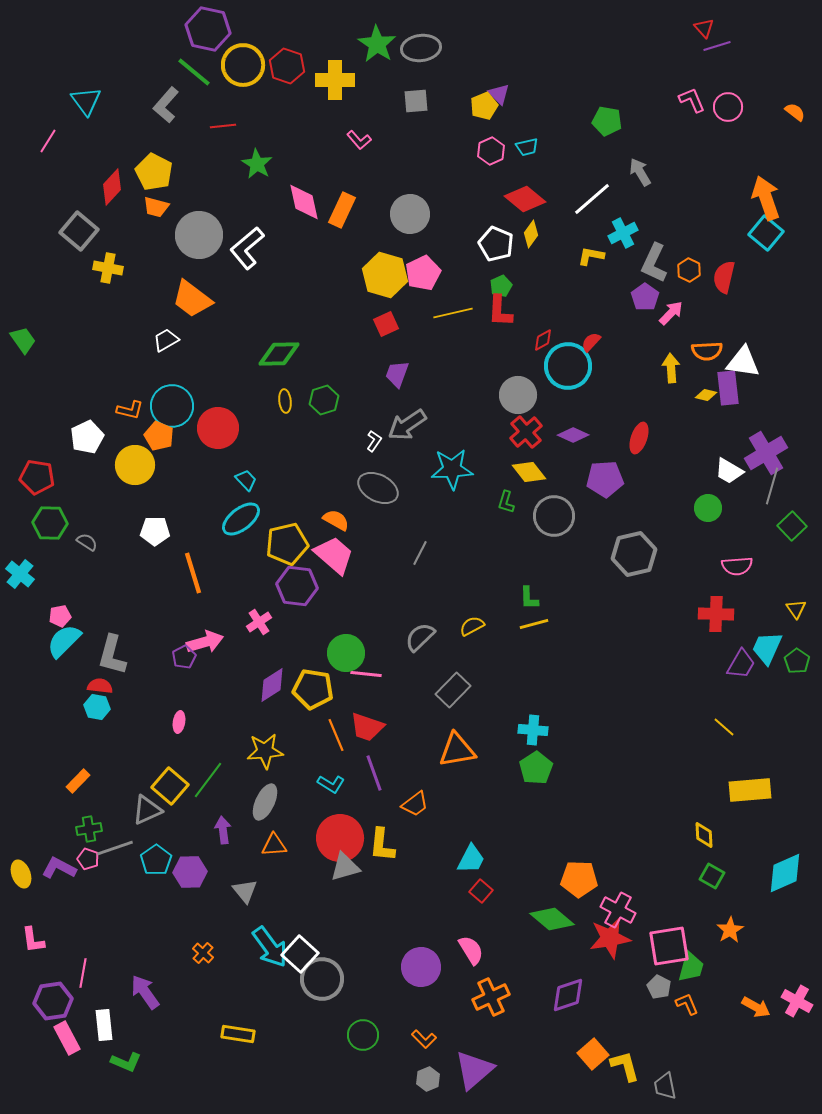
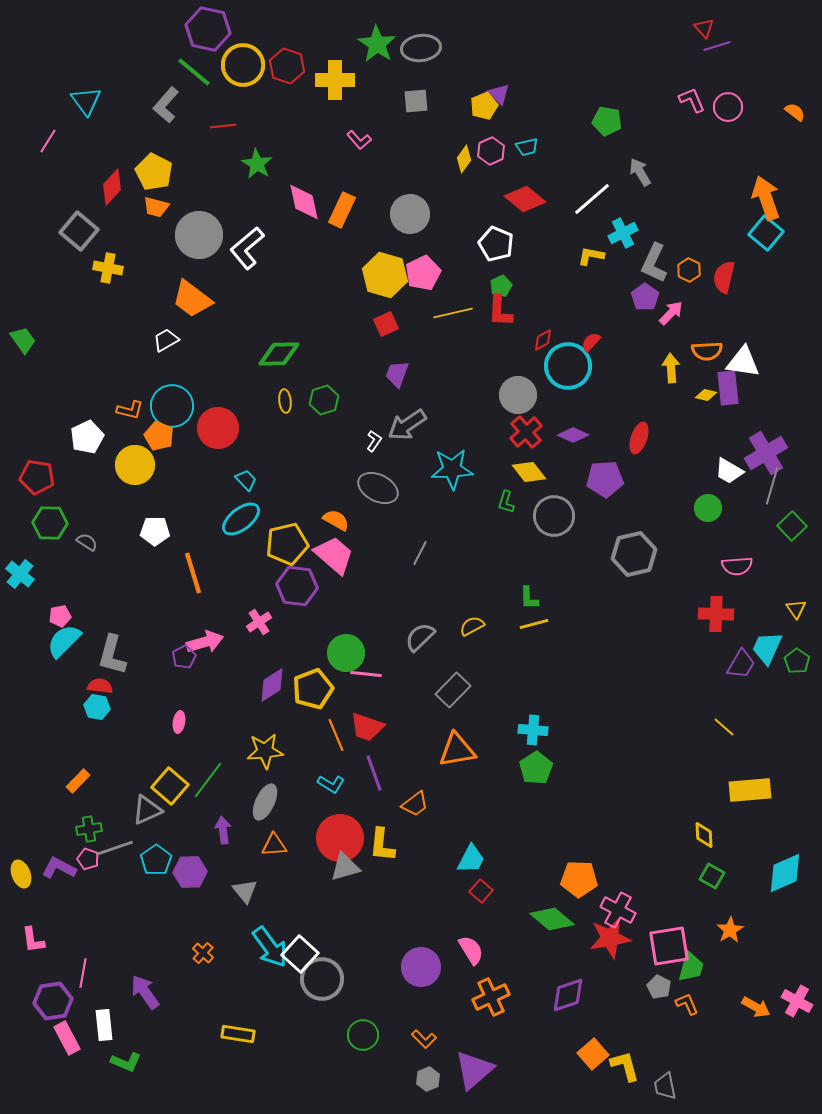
yellow diamond at (531, 234): moved 67 px left, 75 px up
yellow pentagon at (313, 689): rotated 30 degrees counterclockwise
